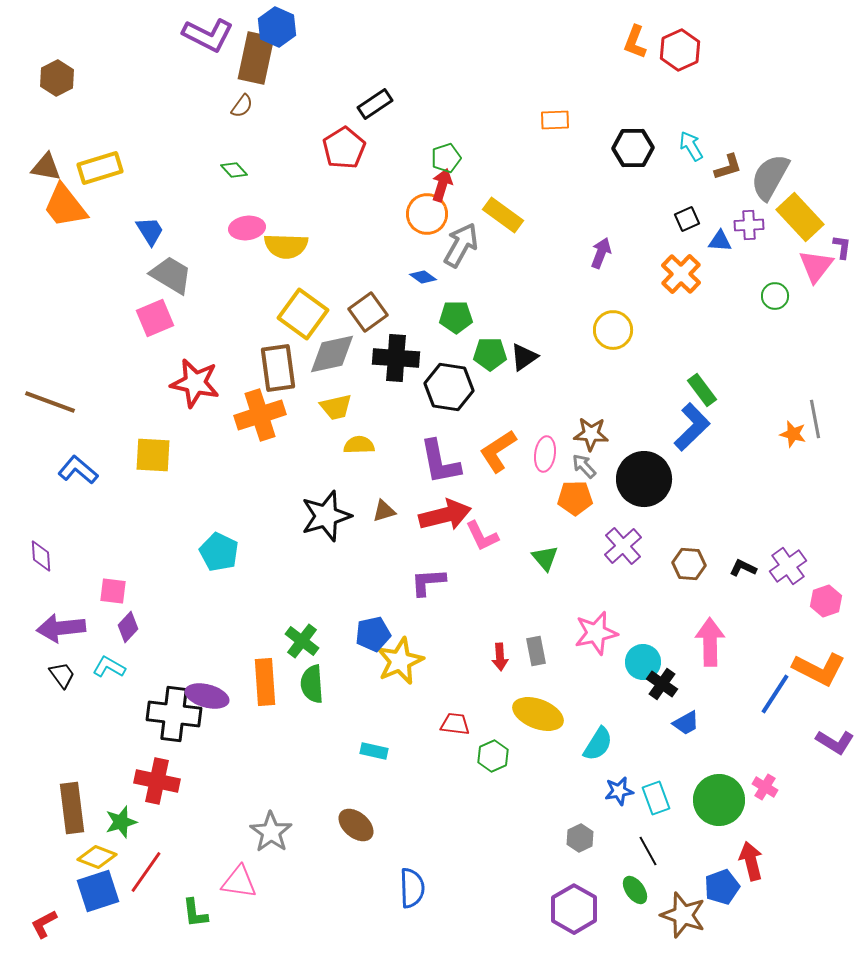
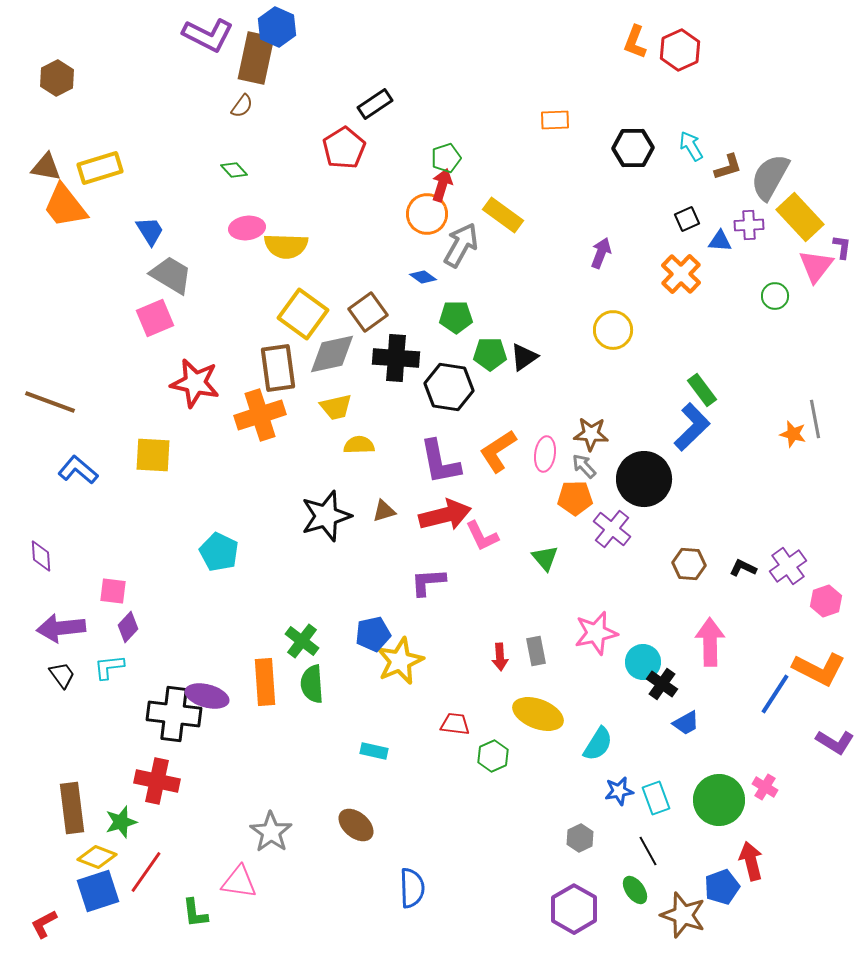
purple cross at (623, 546): moved 11 px left, 17 px up; rotated 9 degrees counterclockwise
cyan L-shape at (109, 667): rotated 36 degrees counterclockwise
